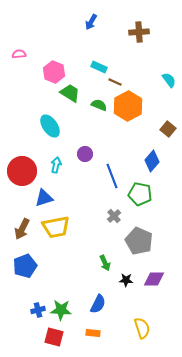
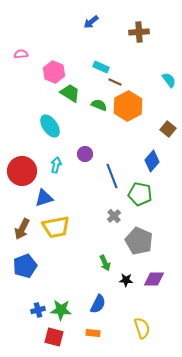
blue arrow: rotated 21 degrees clockwise
pink semicircle: moved 2 px right
cyan rectangle: moved 2 px right
